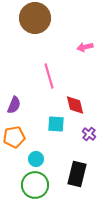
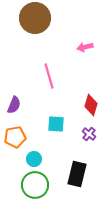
red diamond: moved 16 px right; rotated 30 degrees clockwise
orange pentagon: moved 1 px right
cyan circle: moved 2 px left
